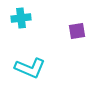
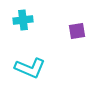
cyan cross: moved 2 px right, 2 px down
